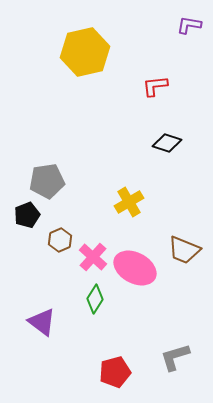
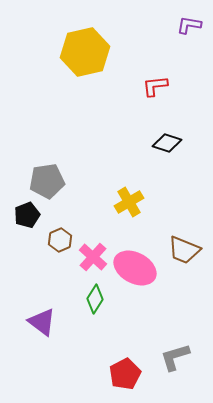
red pentagon: moved 10 px right, 2 px down; rotated 12 degrees counterclockwise
